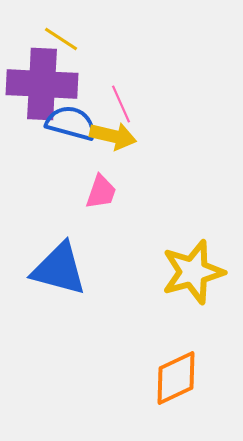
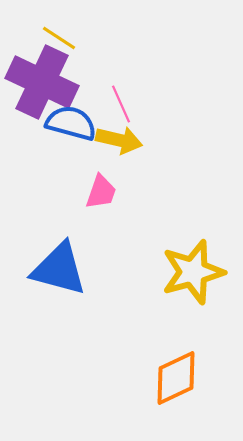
yellow line: moved 2 px left, 1 px up
purple cross: moved 2 px up; rotated 22 degrees clockwise
yellow arrow: moved 6 px right, 4 px down
